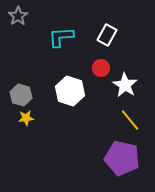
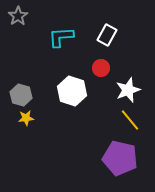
white star: moved 3 px right, 5 px down; rotated 20 degrees clockwise
white hexagon: moved 2 px right
purple pentagon: moved 2 px left
